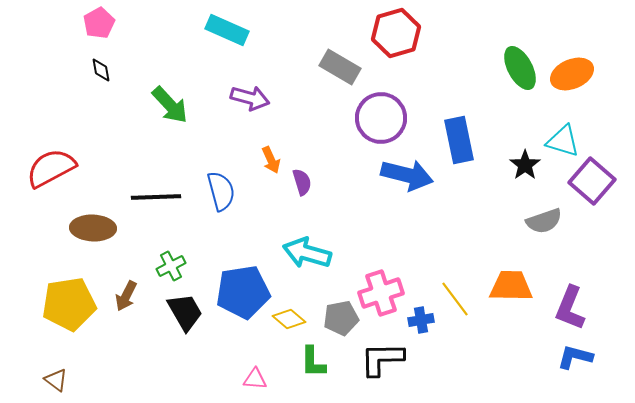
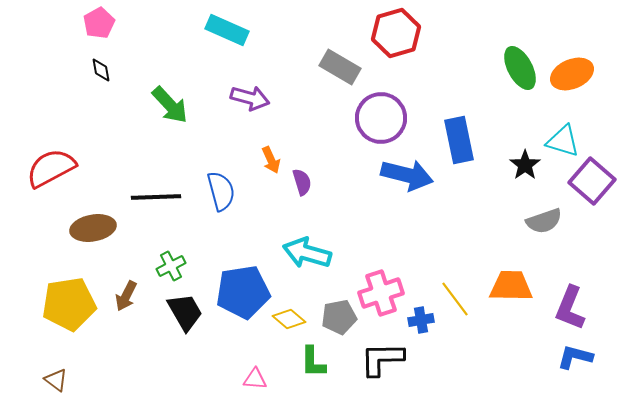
brown ellipse: rotated 12 degrees counterclockwise
gray pentagon: moved 2 px left, 1 px up
